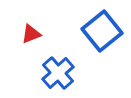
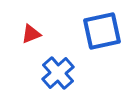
blue square: rotated 27 degrees clockwise
